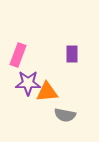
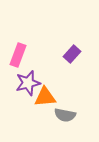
purple rectangle: rotated 42 degrees clockwise
purple star: rotated 15 degrees counterclockwise
orange triangle: moved 2 px left, 5 px down
